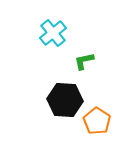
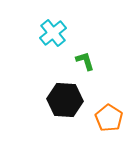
green L-shape: moved 1 px right; rotated 85 degrees clockwise
orange pentagon: moved 12 px right, 3 px up
